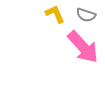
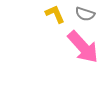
gray semicircle: moved 1 px left, 1 px up
